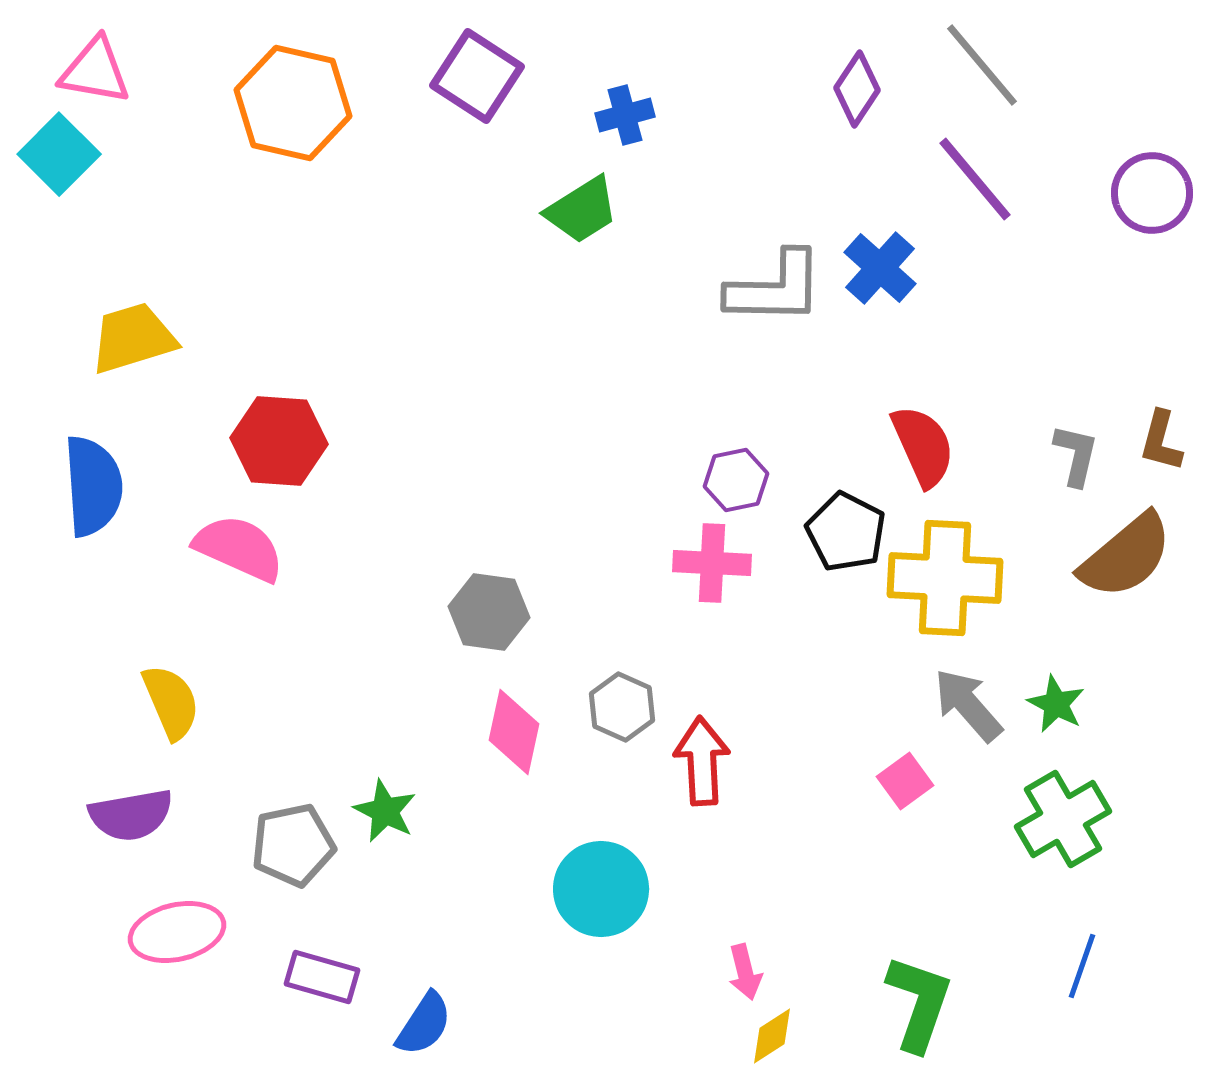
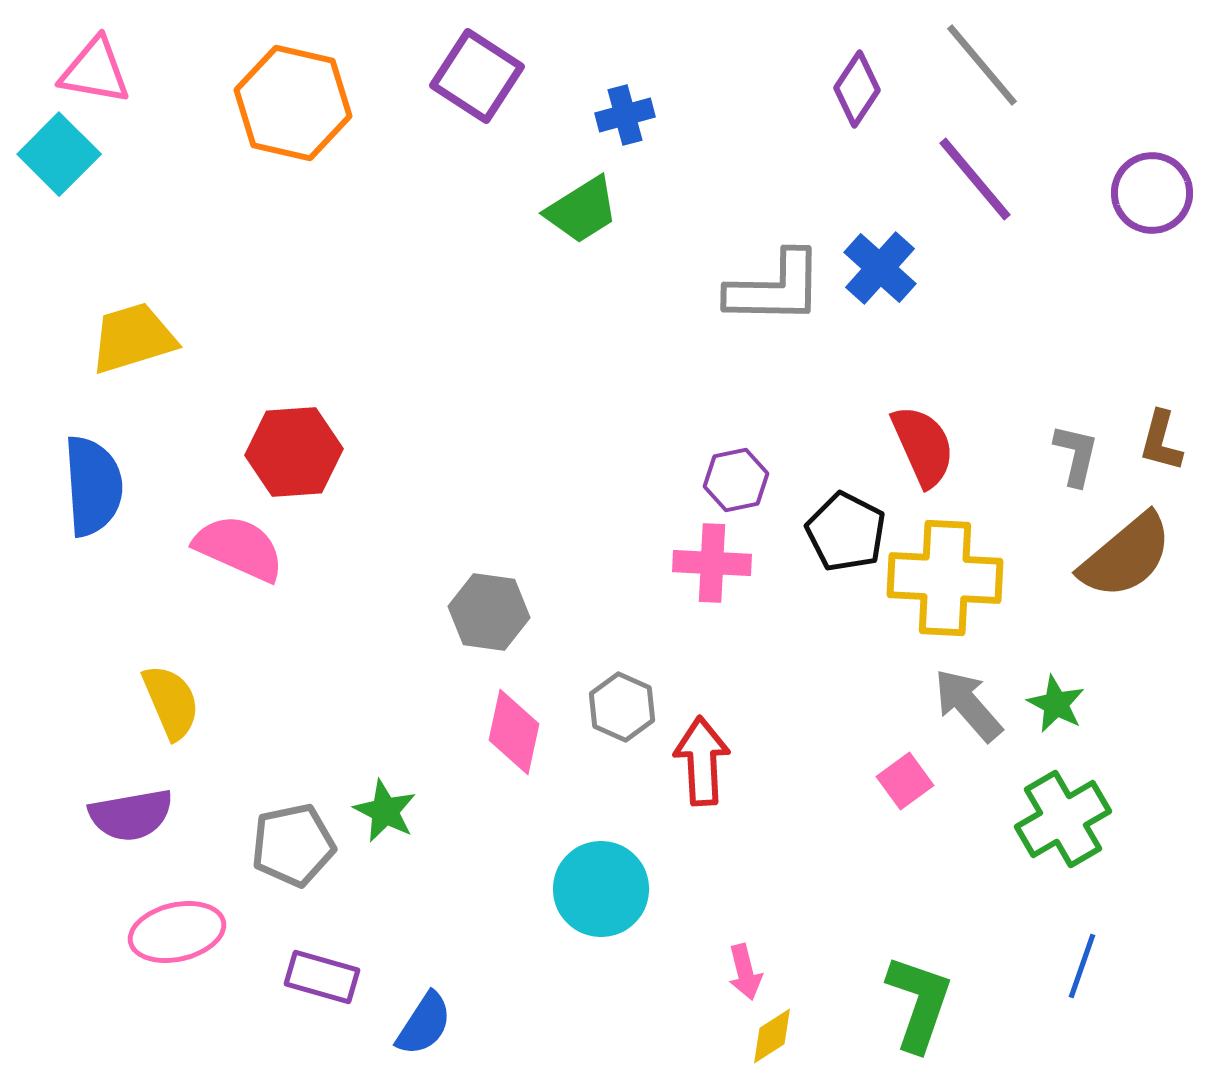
red hexagon at (279, 441): moved 15 px right, 11 px down; rotated 8 degrees counterclockwise
